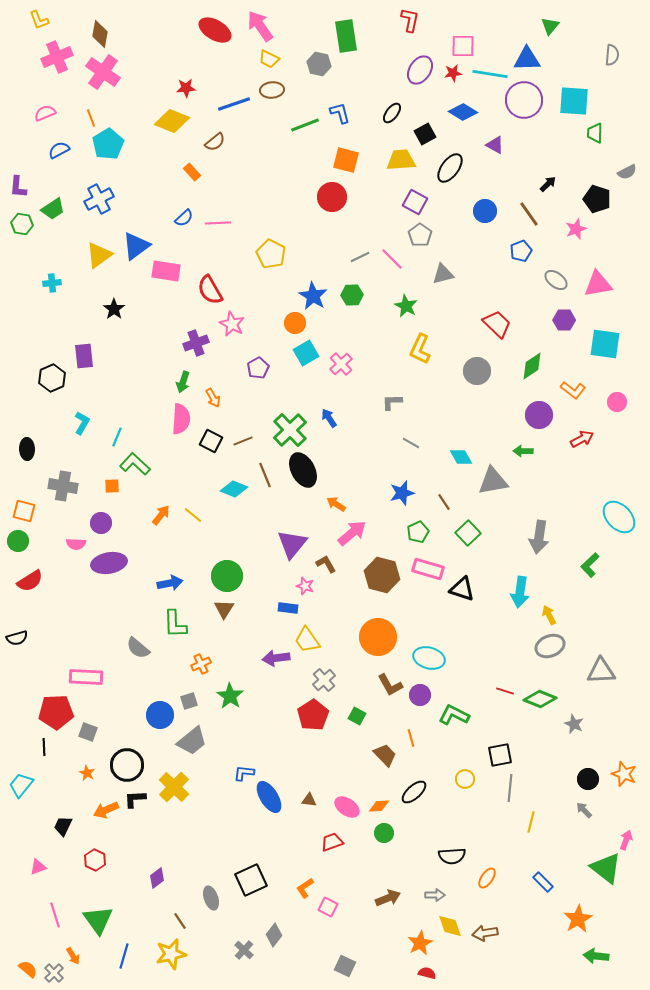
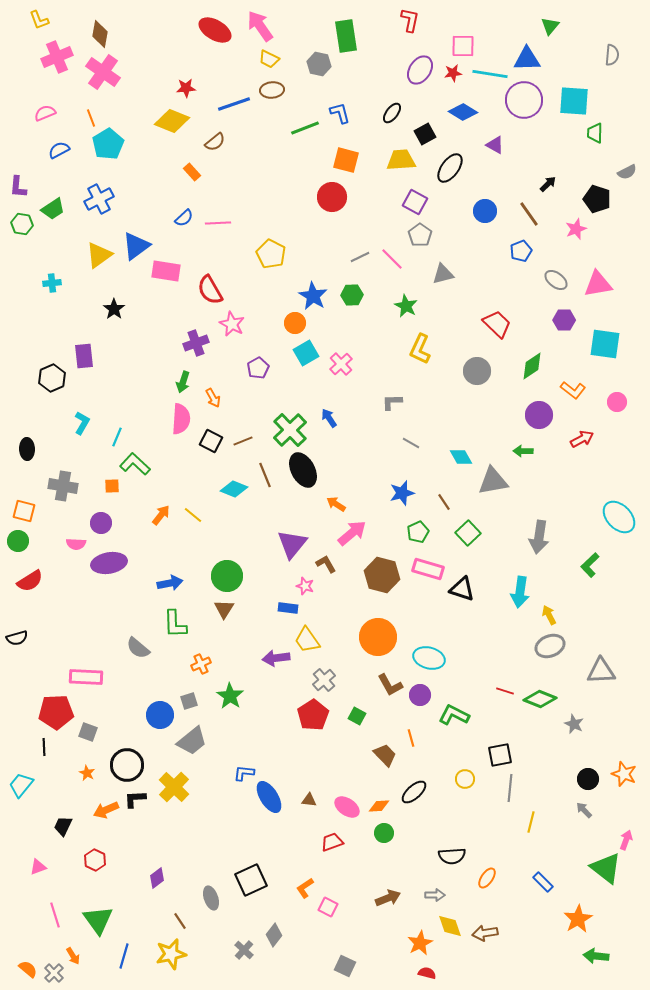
green line at (305, 125): moved 3 px down
